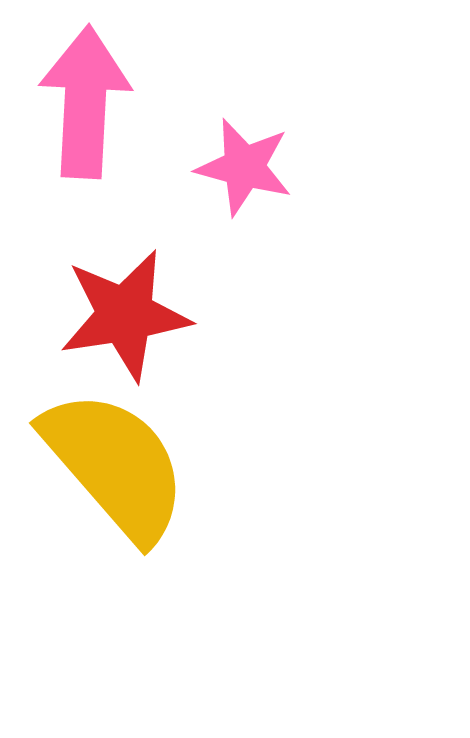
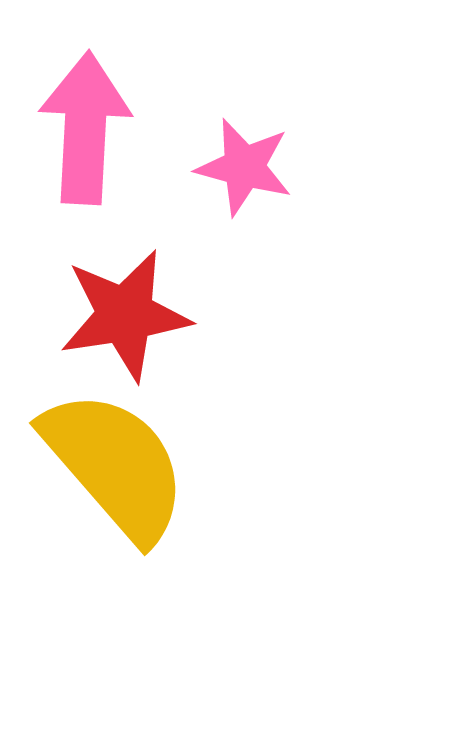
pink arrow: moved 26 px down
